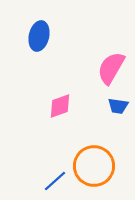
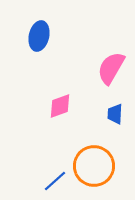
blue trapezoid: moved 3 px left, 8 px down; rotated 85 degrees clockwise
